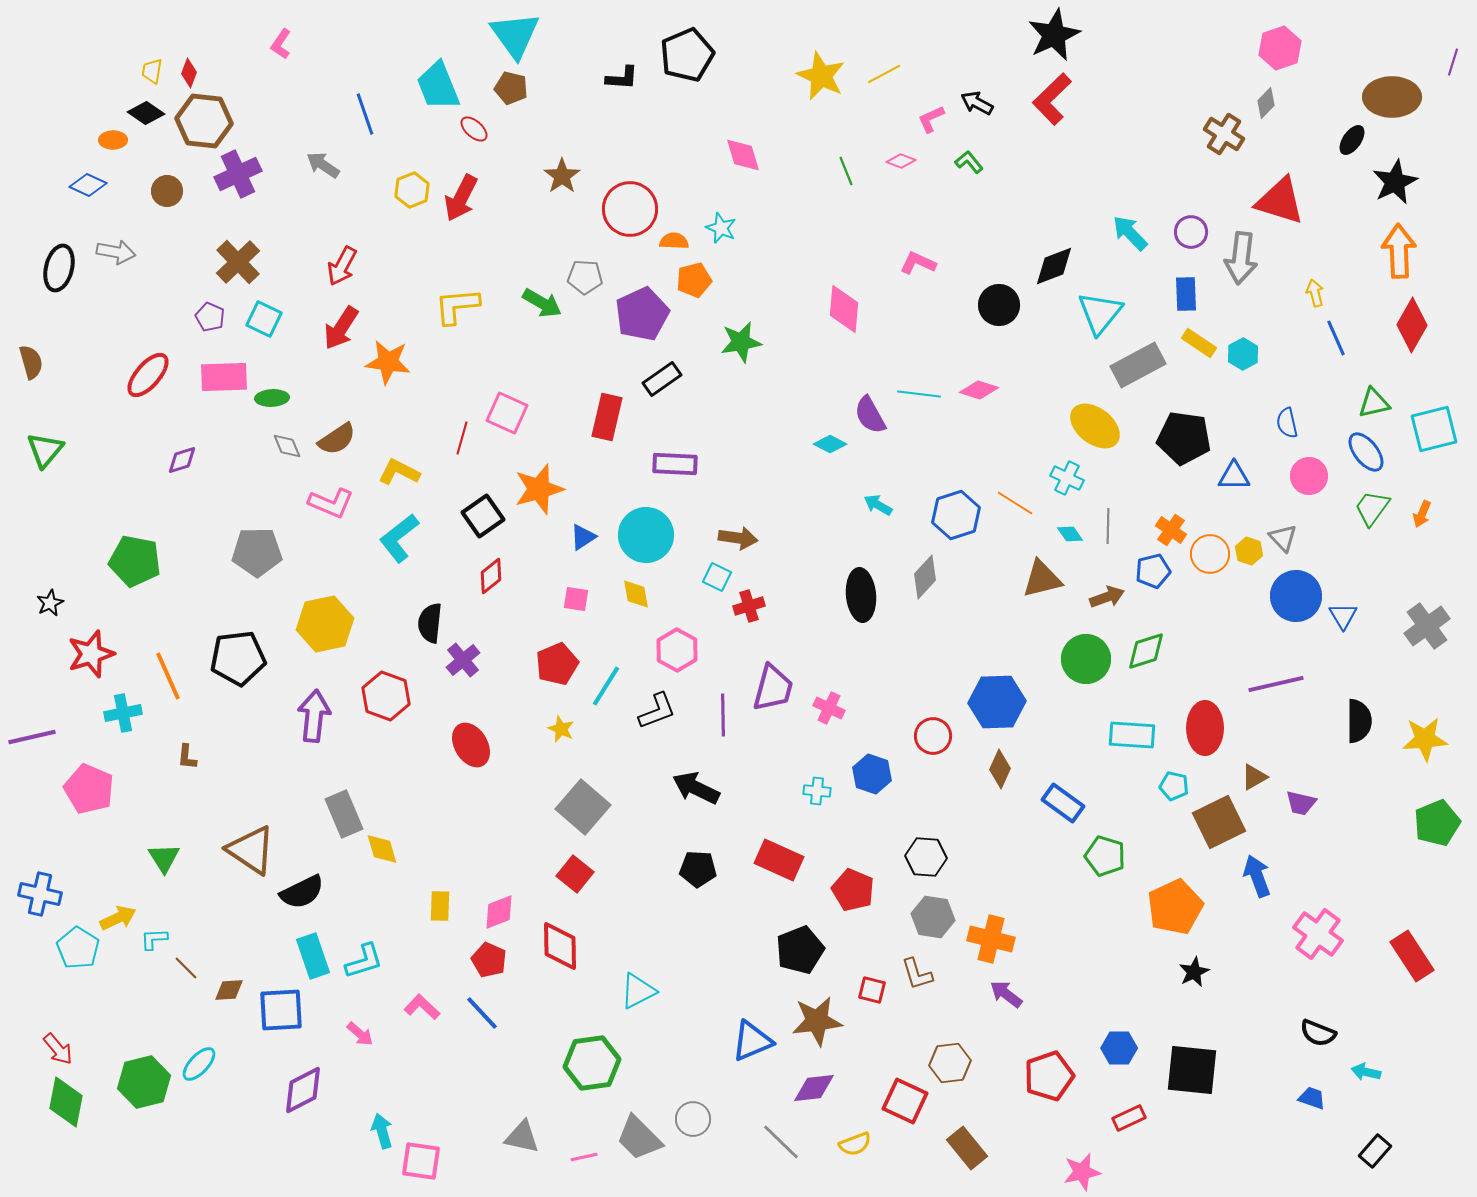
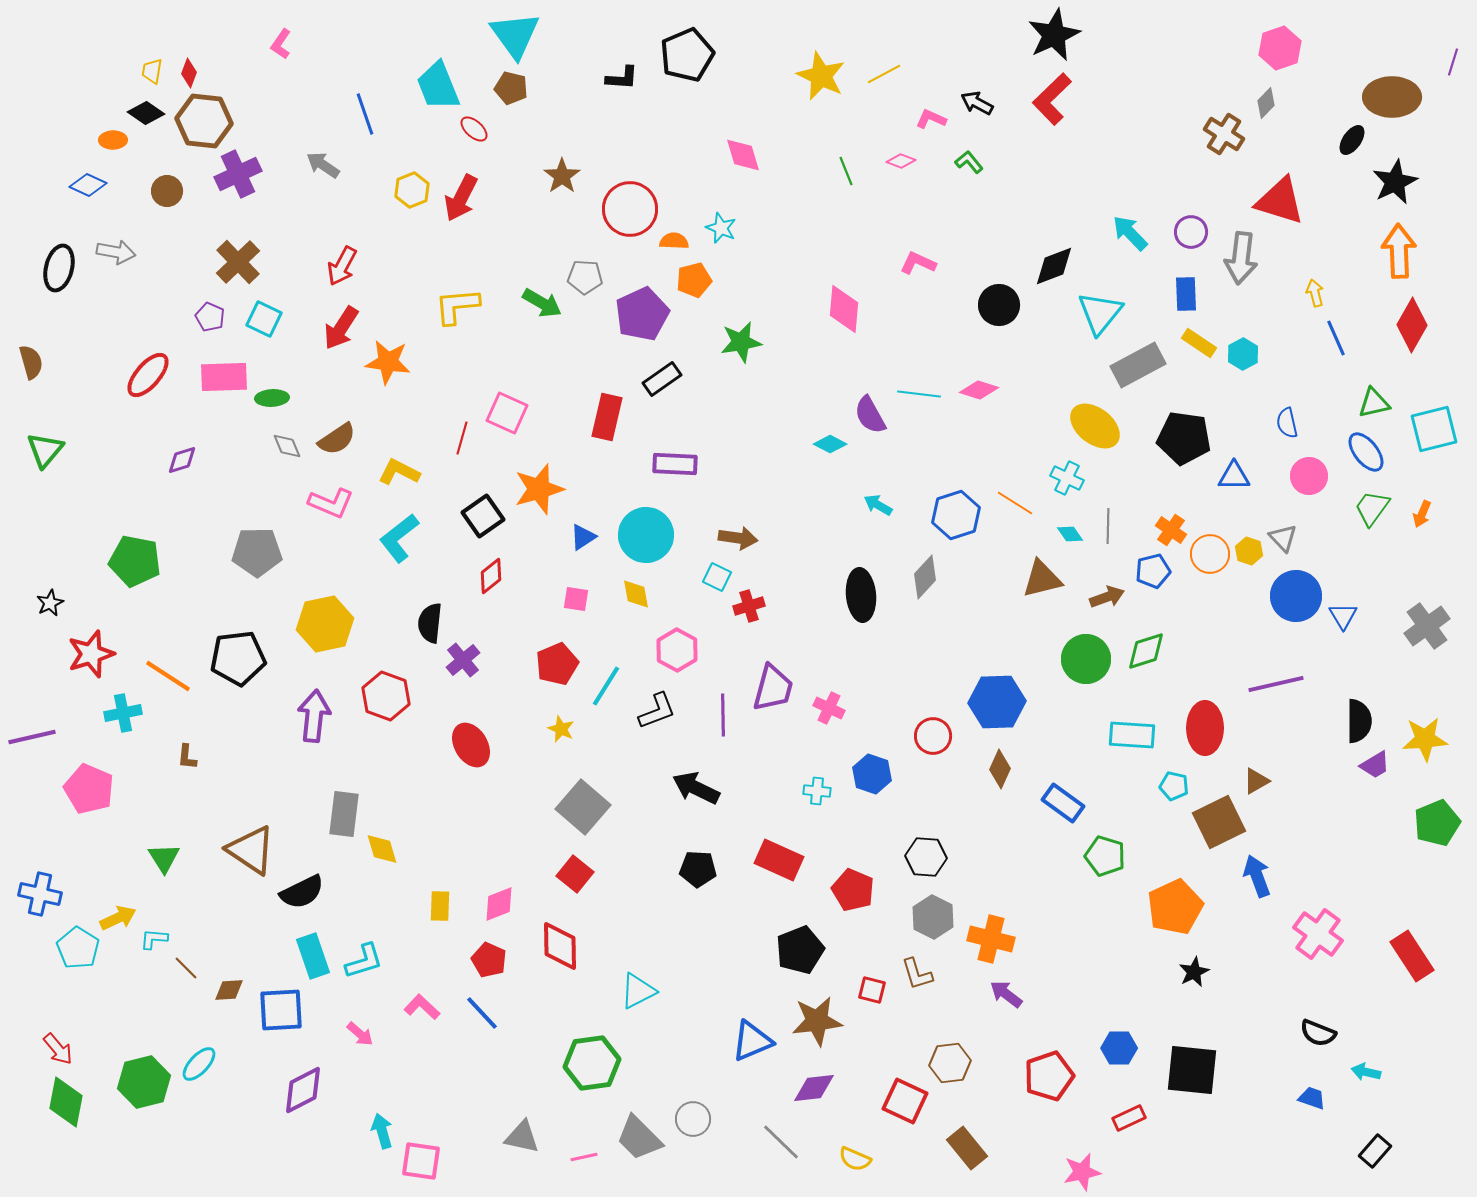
pink L-shape at (931, 119): rotated 48 degrees clockwise
orange line at (168, 676): rotated 33 degrees counterclockwise
brown triangle at (1254, 777): moved 2 px right, 4 px down
purple trapezoid at (1301, 803): moved 74 px right, 38 px up; rotated 44 degrees counterclockwise
gray rectangle at (344, 814): rotated 30 degrees clockwise
pink diamond at (499, 912): moved 8 px up
gray hexagon at (933, 917): rotated 18 degrees clockwise
cyan L-shape at (154, 939): rotated 8 degrees clockwise
yellow semicircle at (855, 1144): moved 15 px down; rotated 44 degrees clockwise
